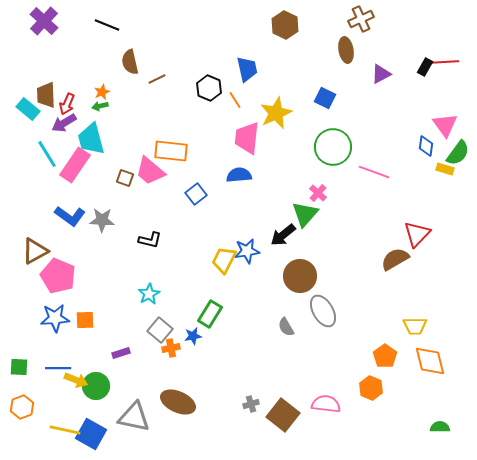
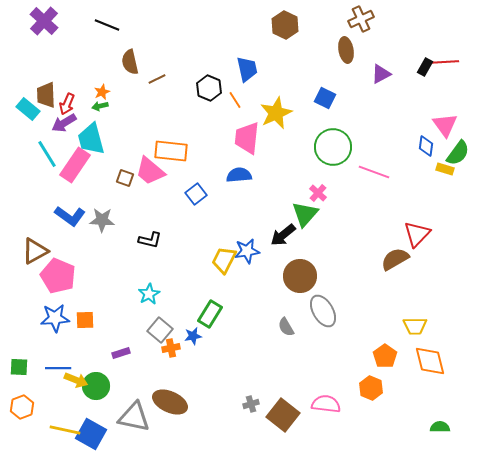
brown ellipse at (178, 402): moved 8 px left
